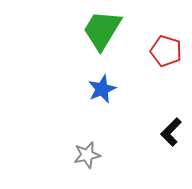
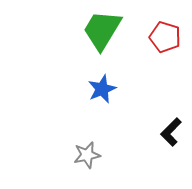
red pentagon: moved 1 px left, 14 px up
